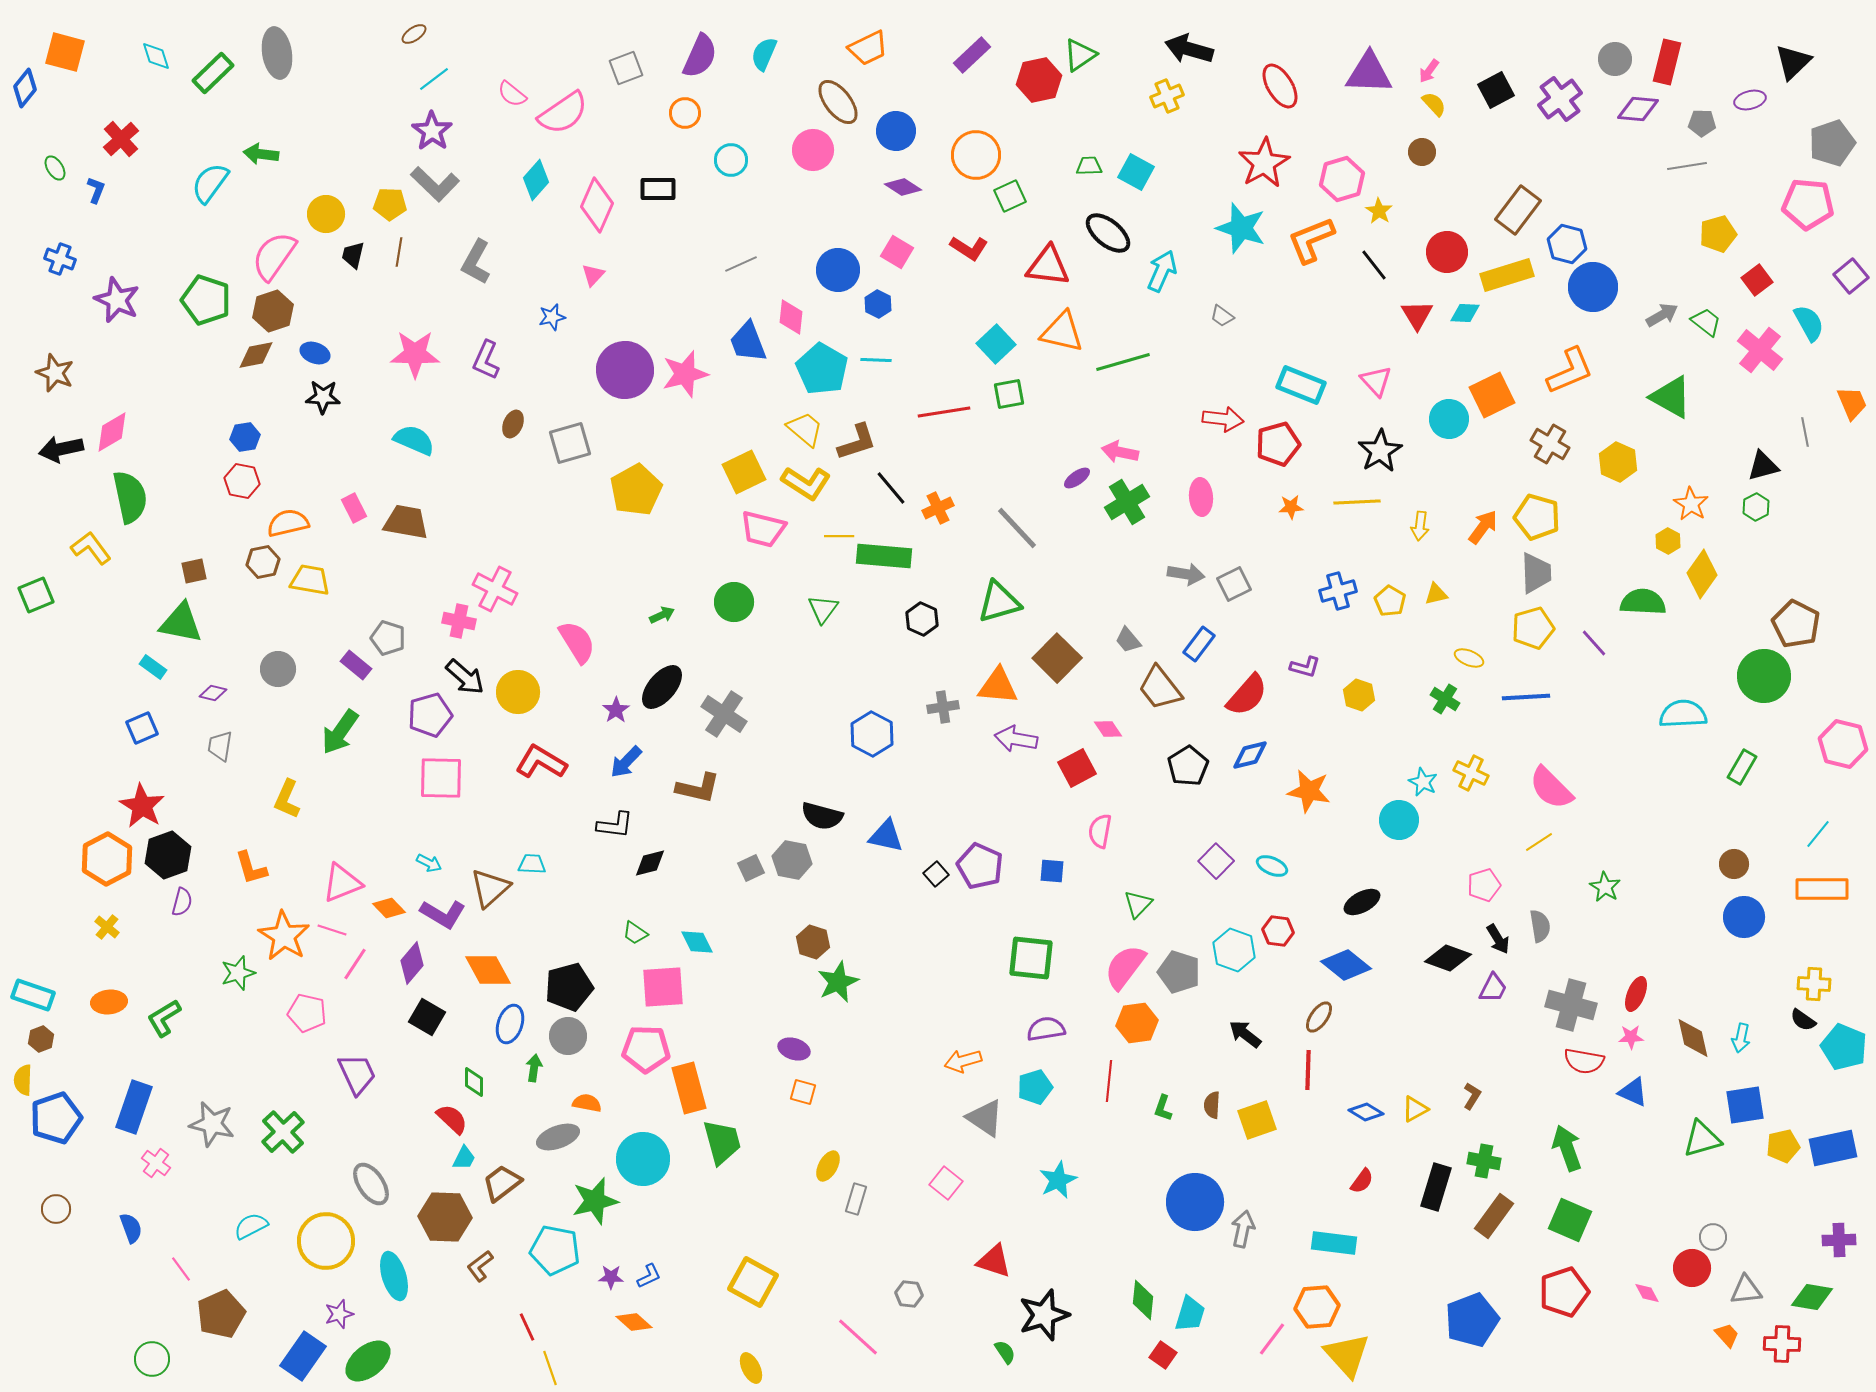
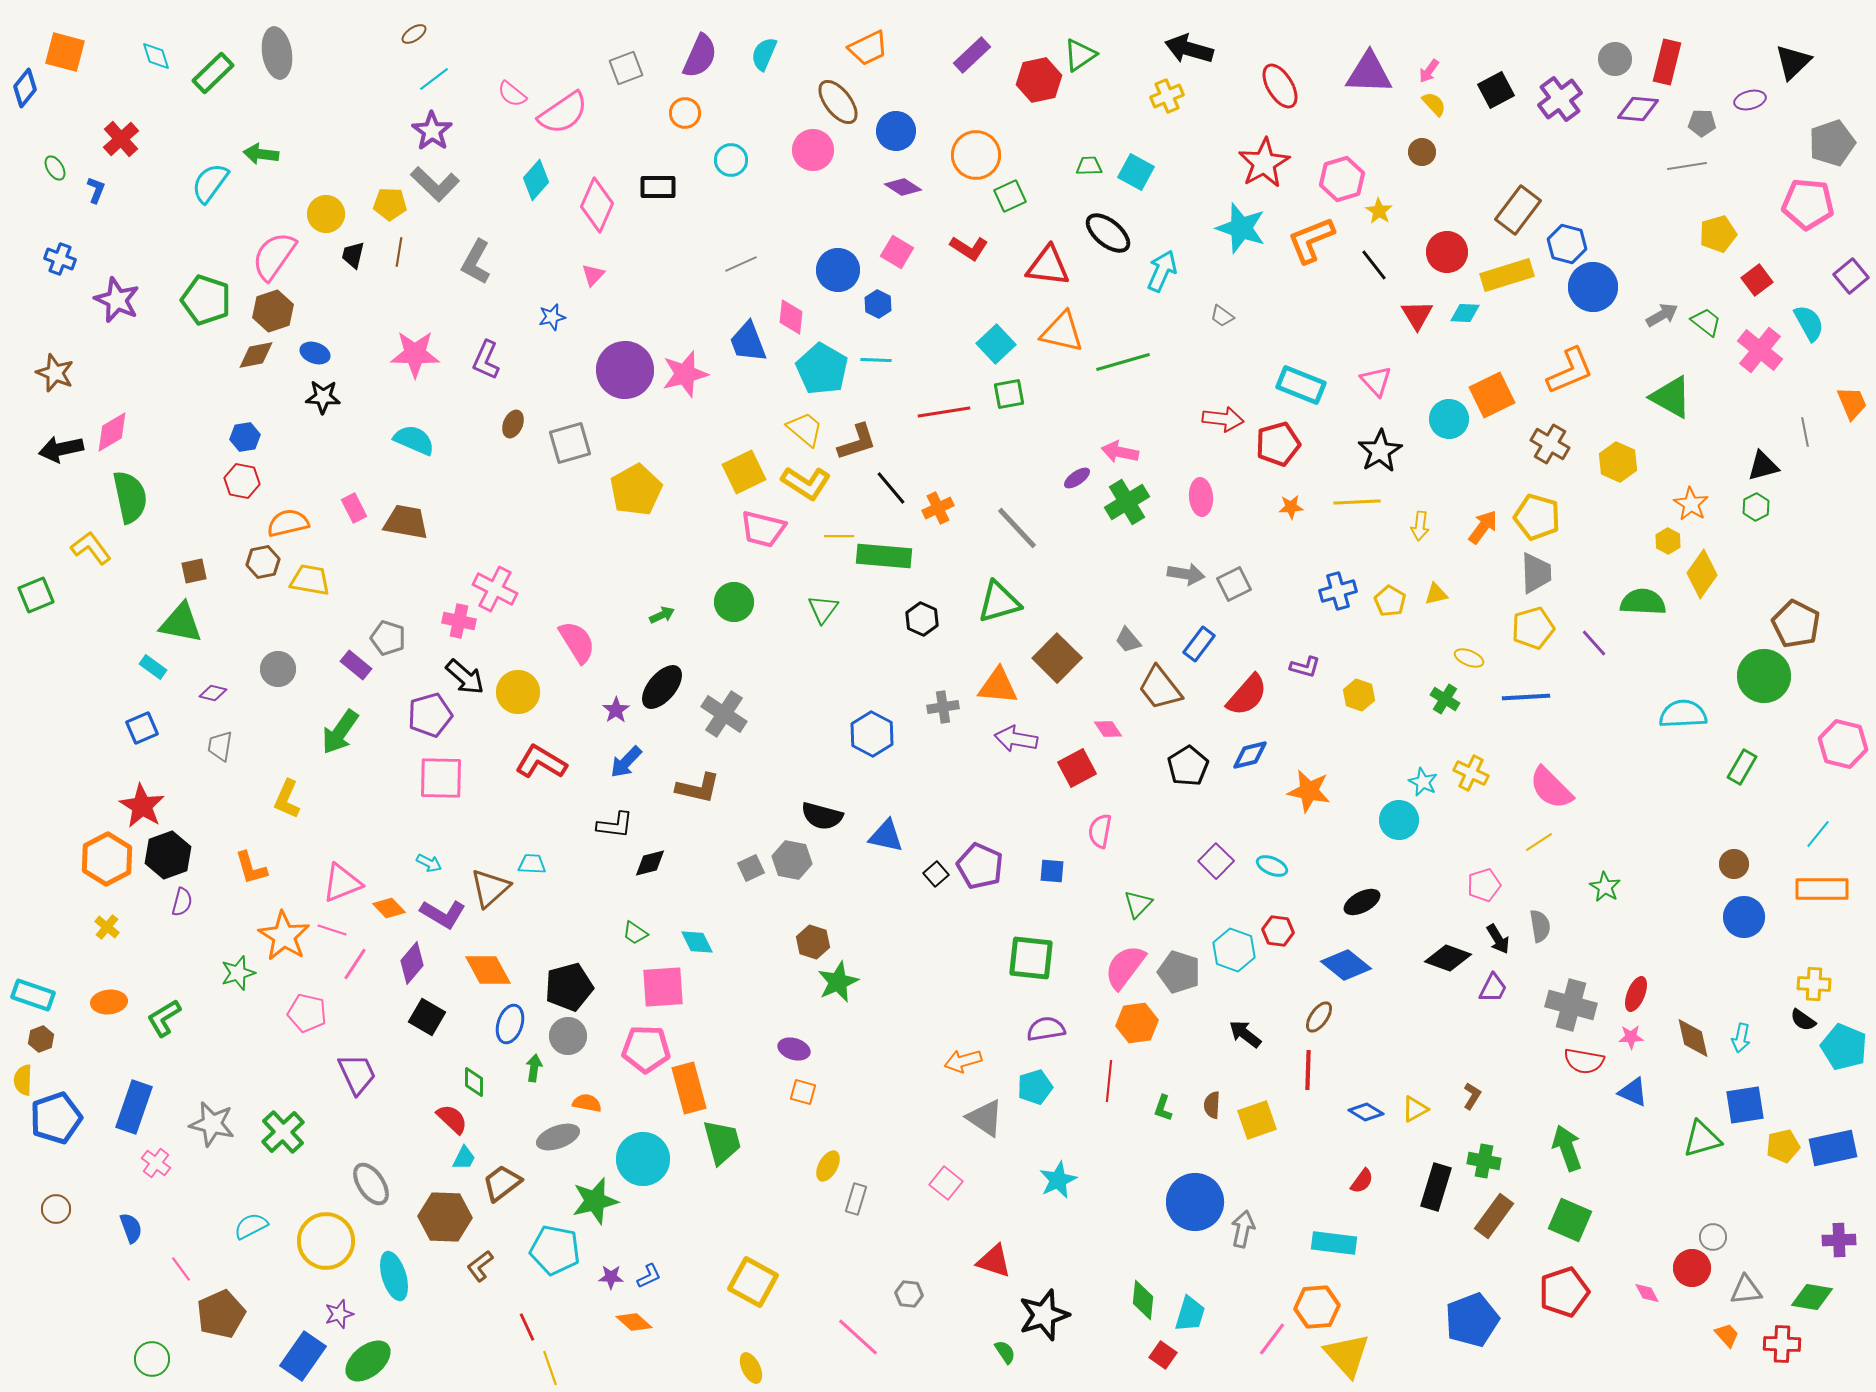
black rectangle at (658, 189): moved 2 px up
